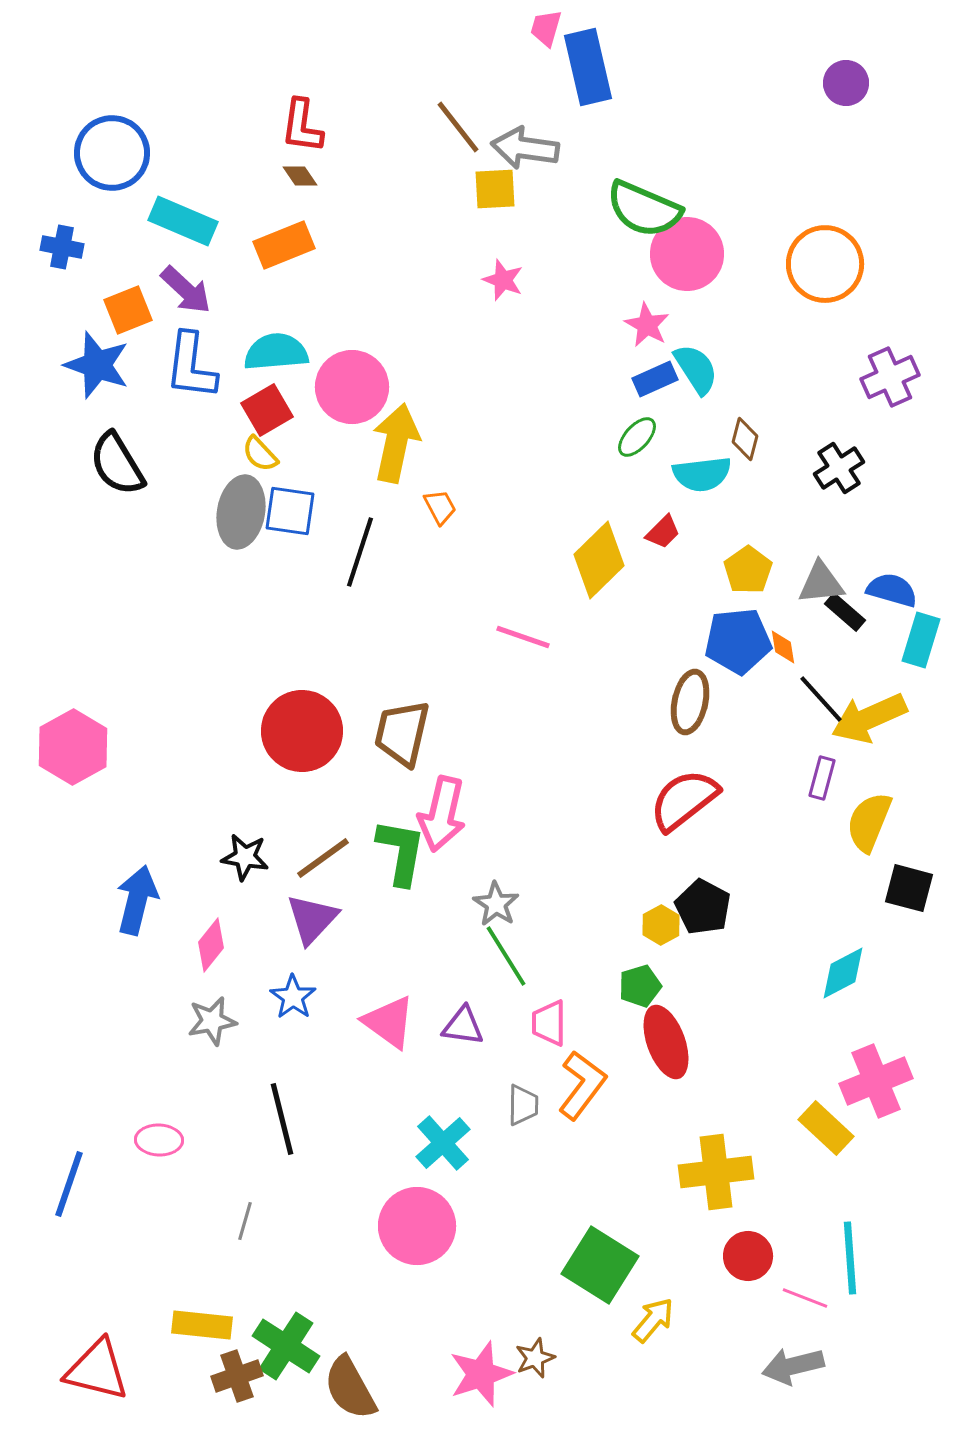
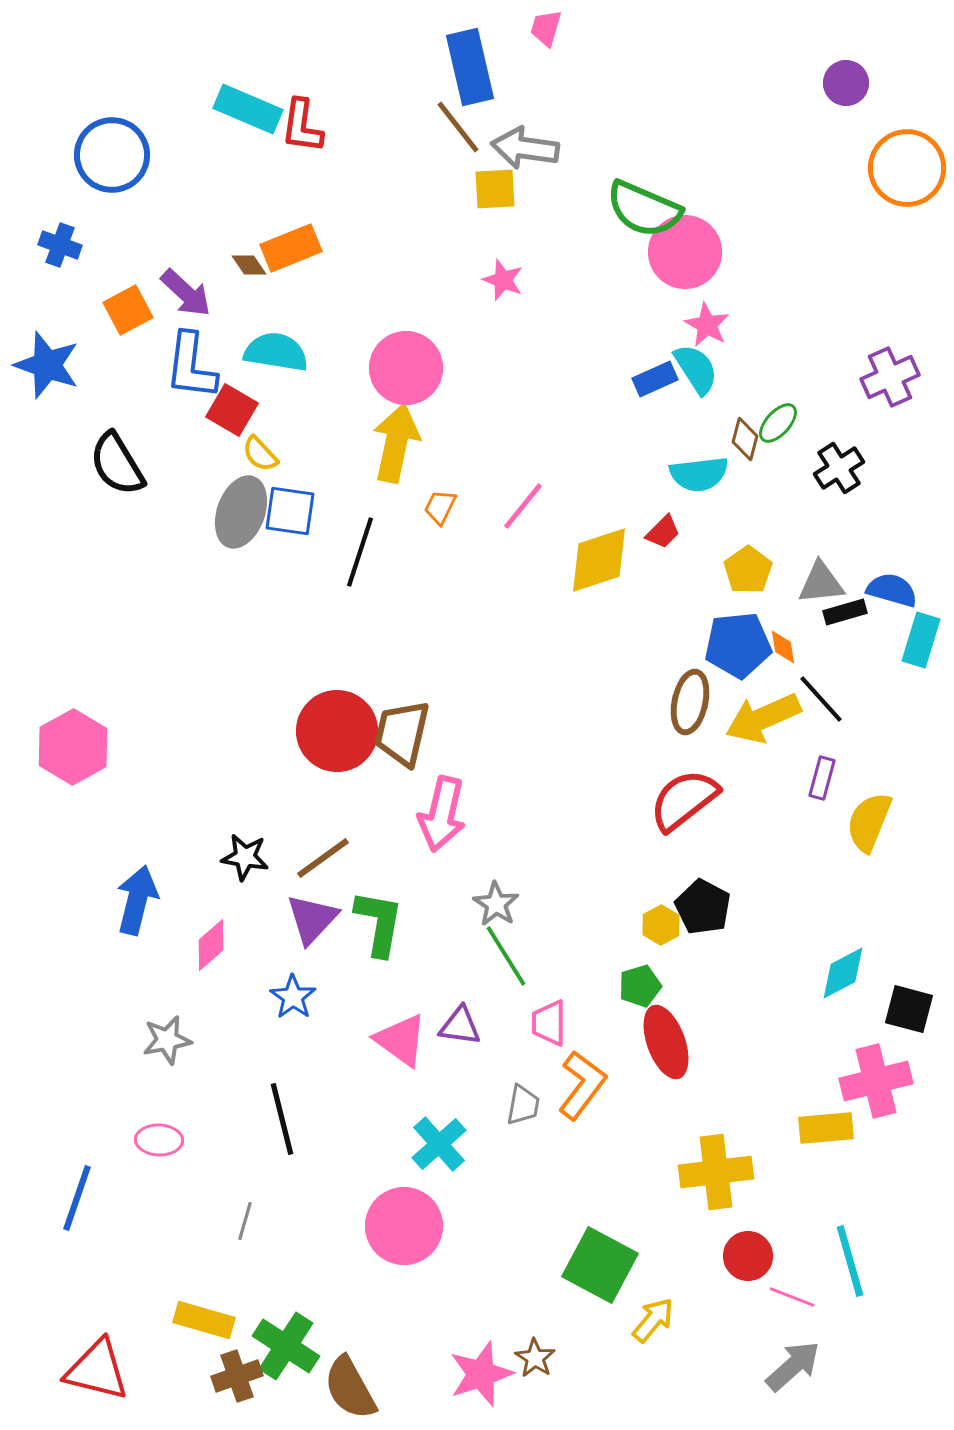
blue rectangle at (588, 67): moved 118 px left
blue circle at (112, 153): moved 2 px down
brown diamond at (300, 176): moved 51 px left, 89 px down
cyan rectangle at (183, 221): moved 65 px right, 112 px up
orange rectangle at (284, 245): moved 7 px right, 3 px down
blue cross at (62, 247): moved 2 px left, 2 px up; rotated 9 degrees clockwise
pink circle at (687, 254): moved 2 px left, 2 px up
orange circle at (825, 264): moved 82 px right, 96 px up
purple arrow at (186, 290): moved 3 px down
orange square at (128, 310): rotated 6 degrees counterclockwise
pink star at (647, 325): moved 60 px right
cyan semicircle at (276, 352): rotated 14 degrees clockwise
blue star at (97, 365): moved 50 px left
pink circle at (352, 387): moved 54 px right, 19 px up
red square at (267, 410): moved 35 px left; rotated 30 degrees counterclockwise
green ellipse at (637, 437): moved 141 px right, 14 px up
cyan semicircle at (702, 474): moved 3 px left
orange trapezoid at (440, 507): rotated 126 degrees counterclockwise
gray ellipse at (241, 512): rotated 10 degrees clockwise
yellow diamond at (599, 560): rotated 26 degrees clockwise
black rectangle at (845, 612): rotated 57 degrees counterclockwise
pink line at (523, 637): moved 131 px up; rotated 70 degrees counterclockwise
blue pentagon at (738, 641): moved 4 px down
yellow arrow at (869, 718): moved 106 px left
red circle at (302, 731): moved 35 px right
green L-shape at (401, 852): moved 22 px left, 71 px down
black square at (909, 888): moved 121 px down
pink diamond at (211, 945): rotated 10 degrees clockwise
gray star at (212, 1021): moved 45 px left, 19 px down
pink triangle at (389, 1022): moved 12 px right, 18 px down
purple triangle at (463, 1026): moved 3 px left
pink cross at (876, 1081): rotated 8 degrees clockwise
gray trapezoid at (523, 1105): rotated 9 degrees clockwise
yellow rectangle at (826, 1128): rotated 48 degrees counterclockwise
cyan cross at (443, 1143): moved 4 px left, 1 px down
blue line at (69, 1184): moved 8 px right, 14 px down
pink circle at (417, 1226): moved 13 px left
cyan line at (850, 1258): moved 3 px down; rotated 12 degrees counterclockwise
green square at (600, 1265): rotated 4 degrees counterclockwise
pink line at (805, 1298): moved 13 px left, 1 px up
yellow rectangle at (202, 1325): moved 2 px right, 5 px up; rotated 10 degrees clockwise
brown star at (535, 1358): rotated 18 degrees counterclockwise
gray arrow at (793, 1366): rotated 152 degrees clockwise
